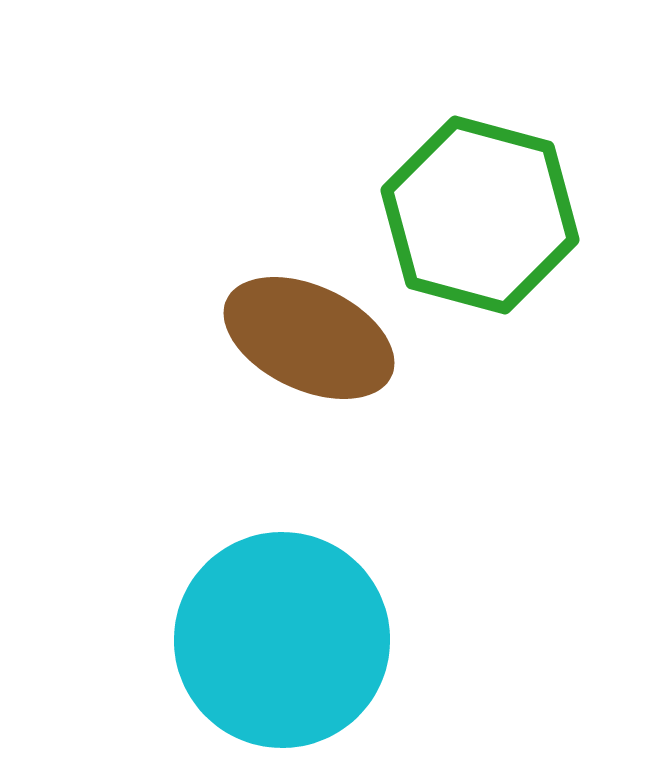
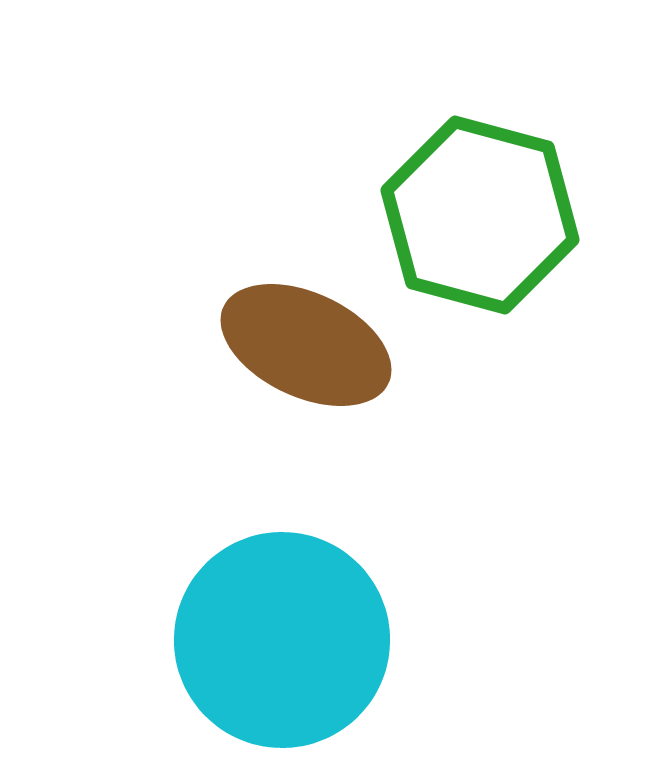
brown ellipse: moved 3 px left, 7 px down
